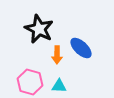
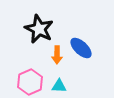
pink hexagon: rotated 20 degrees clockwise
